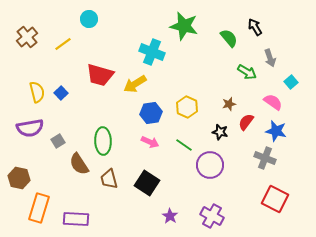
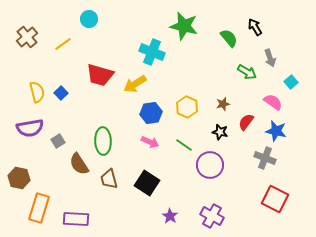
brown star: moved 6 px left
